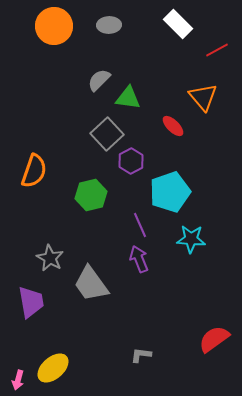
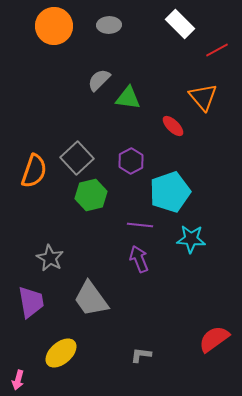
white rectangle: moved 2 px right
gray square: moved 30 px left, 24 px down
purple line: rotated 60 degrees counterclockwise
gray trapezoid: moved 15 px down
yellow ellipse: moved 8 px right, 15 px up
